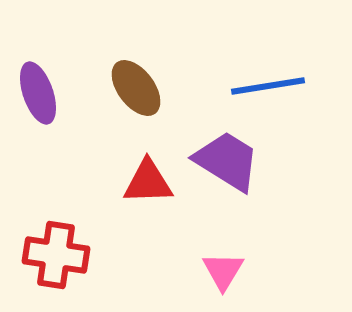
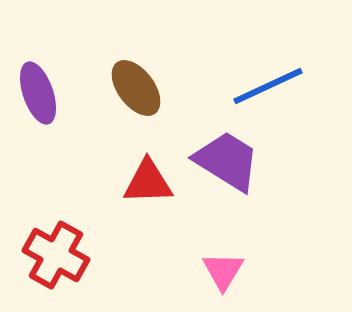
blue line: rotated 16 degrees counterclockwise
red cross: rotated 20 degrees clockwise
